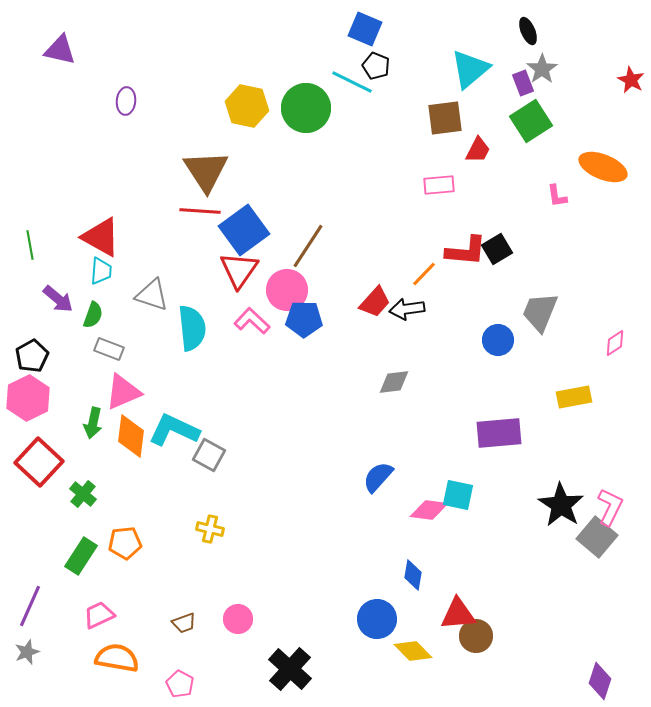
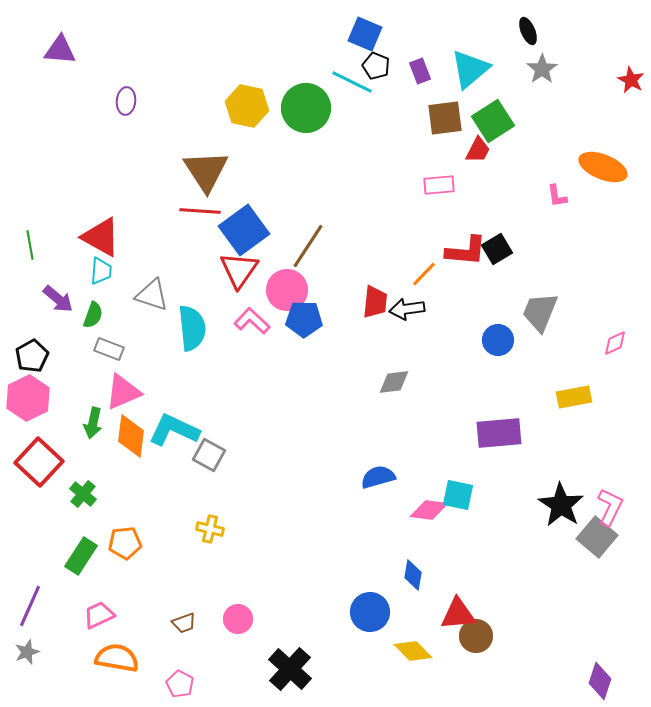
blue square at (365, 29): moved 5 px down
purple triangle at (60, 50): rotated 8 degrees counterclockwise
purple rectangle at (523, 83): moved 103 px left, 12 px up
green square at (531, 121): moved 38 px left
red trapezoid at (375, 302): rotated 36 degrees counterclockwise
pink diamond at (615, 343): rotated 8 degrees clockwise
blue semicircle at (378, 477): rotated 32 degrees clockwise
blue circle at (377, 619): moved 7 px left, 7 px up
